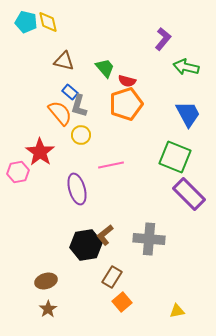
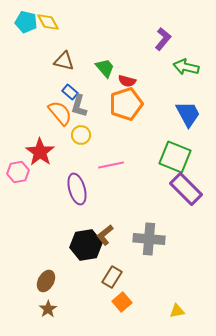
yellow diamond: rotated 15 degrees counterclockwise
purple rectangle: moved 3 px left, 5 px up
brown ellipse: rotated 45 degrees counterclockwise
